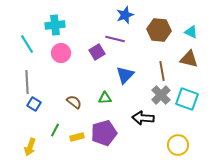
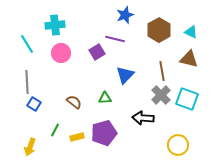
brown hexagon: rotated 25 degrees clockwise
